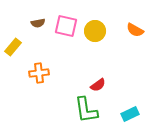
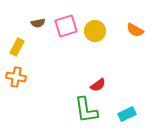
pink square: rotated 30 degrees counterclockwise
yellow rectangle: moved 4 px right; rotated 12 degrees counterclockwise
orange cross: moved 23 px left, 4 px down; rotated 18 degrees clockwise
cyan rectangle: moved 3 px left
